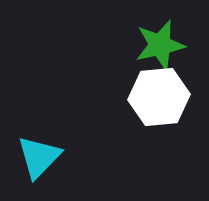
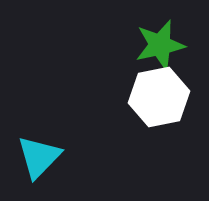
white hexagon: rotated 6 degrees counterclockwise
